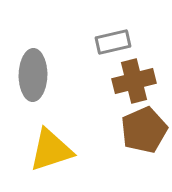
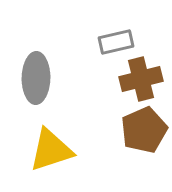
gray rectangle: moved 3 px right
gray ellipse: moved 3 px right, 3 px down
brown cross: moved 7 px right, 2 px up
